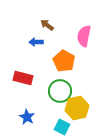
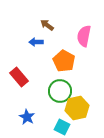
red rectangle: moved 4 px left, 1 px up; rotated 36 degrees clockwise
